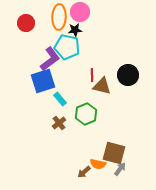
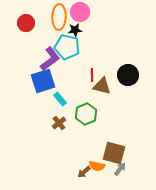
orange semicircle: moved 1 px left, 2 px down
